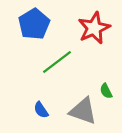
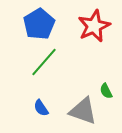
blue pentagon: moved 5 px right
red star: moved 2 px up
green line: moved 13 px left; rotated 12 degrees counterclockwise
blue semicircle: moved 2 px up
